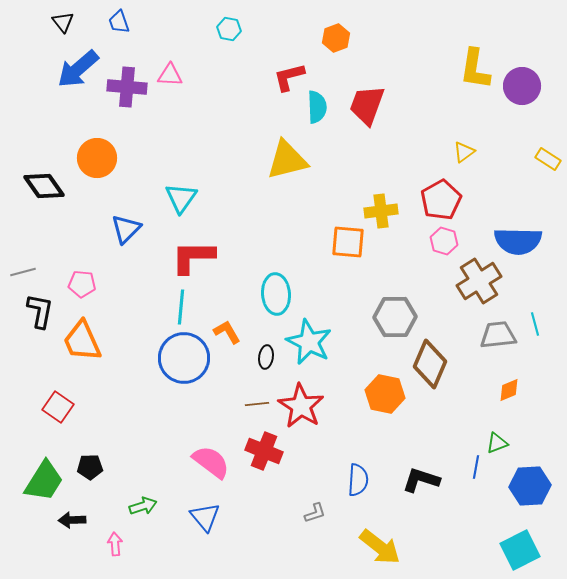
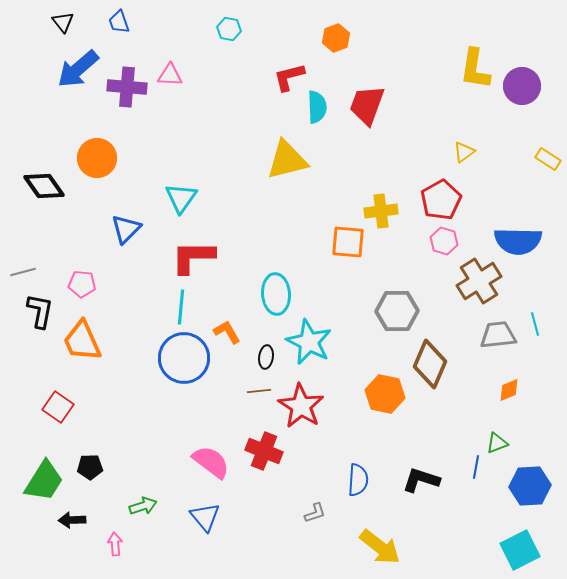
gray hexagon at (395, 317): moved 2 px right, 6 px up
brown line at (257, 404): moved 2 px right, 13 px up
